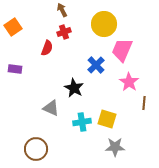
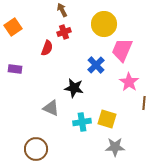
black star: rotated 18 degrees counterclockwise
